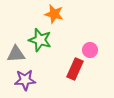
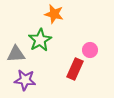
green star: rotated 25 degrees clockwise
purple star: rotated 10 degrees clockwise
